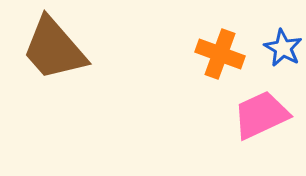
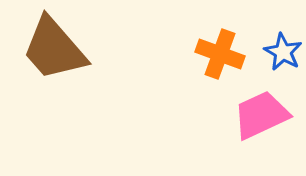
blue star: moved 4 px down
